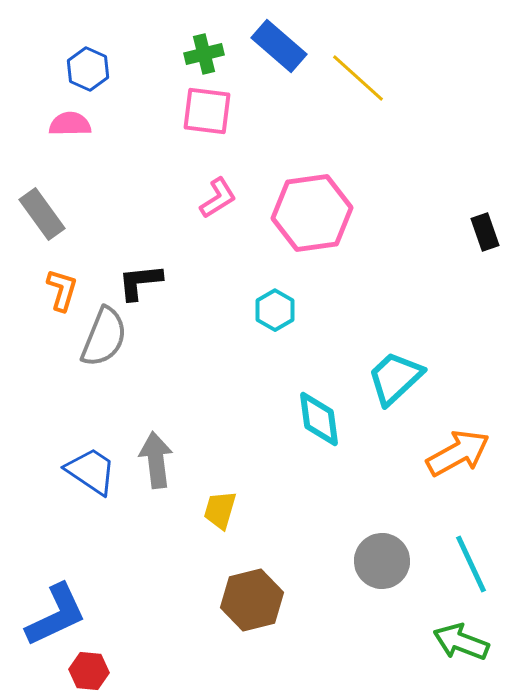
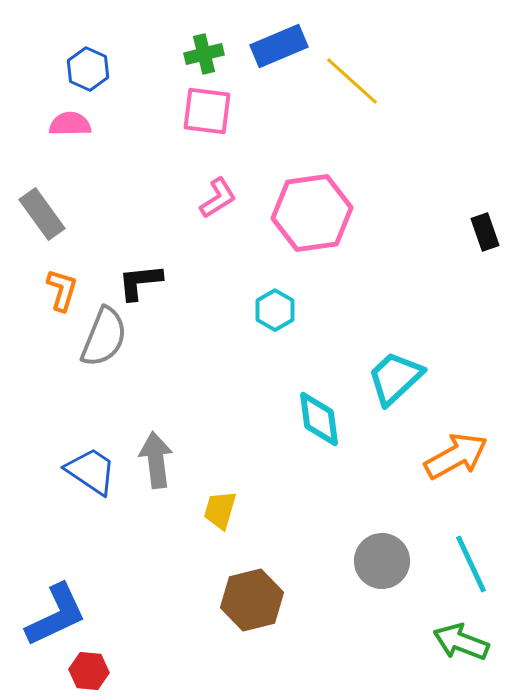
blue rectangle: rotated 64 degrees counterclockwise
yellow line: moved 6 px left, 3 px down
orange arrow: moved 2 px left, 3 px down
